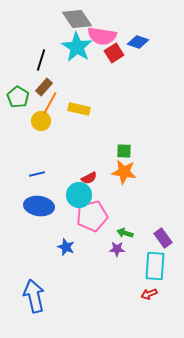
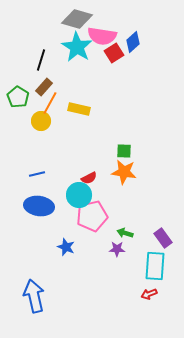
gray diamond: rotated 40 degrees counterclockwise
blue diamond: moved 5 px left; rotated 60 degrees counterclockwise
